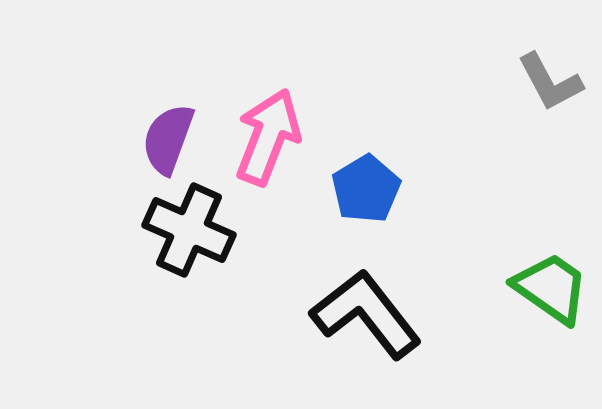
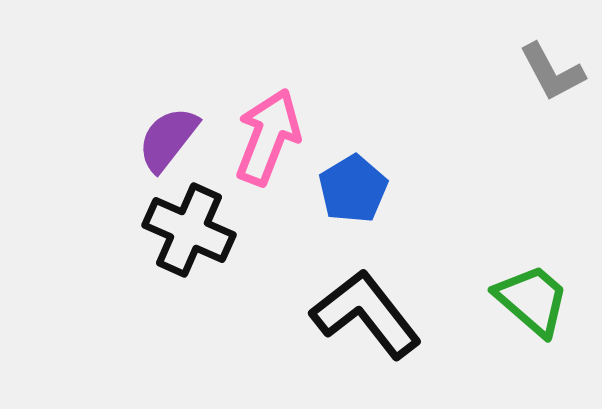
gray L-shape: moved 2 px right, 10 px up
purple semicircle: rotated 18 degrees clockwise
blue pentagon: moved 13 px left
green trapezoid: moved 19 px left, 12 px down; rotated 6 degrees clockwise
